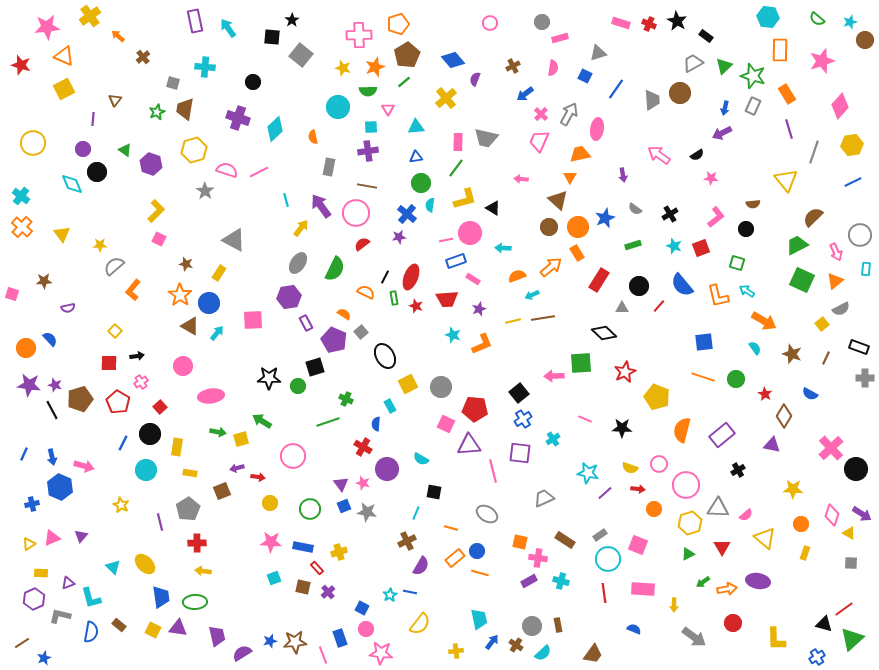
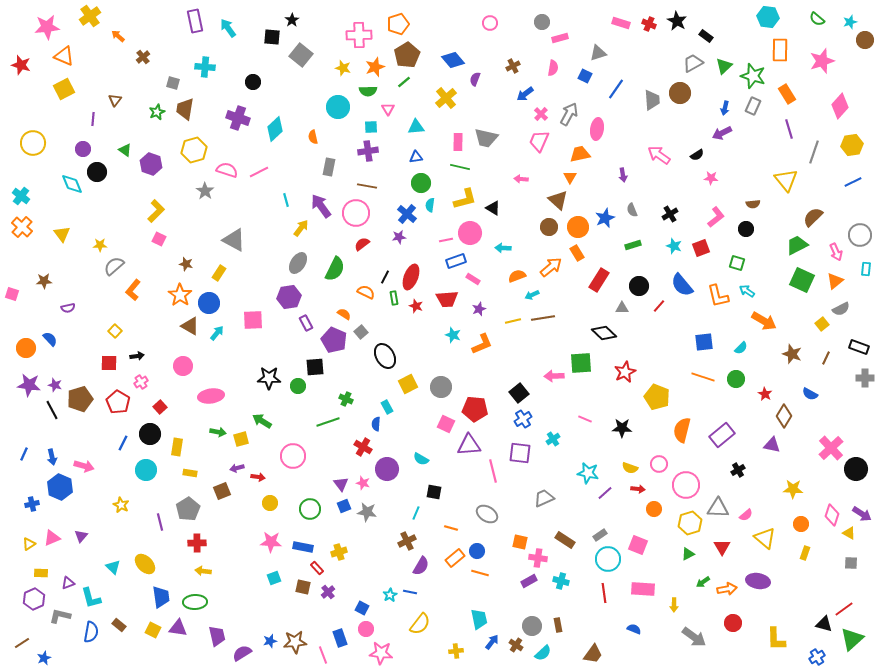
green line at (456, 168): moved 4 px right, 1 px up; rotated 66 degrees clockwise
gray semicircle at (635, 209): moved 3 px left, 1 px down; rotated 32 degrees clockwise
cyan semicircle at (755, 348): moved 14 px left; rotated 80 degrees clockwise
black square at (315, 367): rotated 12 degrees clockwise
cyan rectangle at (390, 406): moved 3 px left, 1 px down
